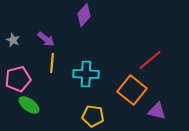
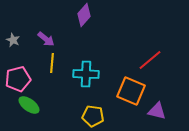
orange square: moved 1 px left, 1 px down; rotated 16 degrees counterclockwise
